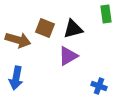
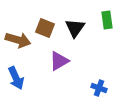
green rectangle: moved 1 px right, 6 px down
black triangle: moved 2 px right, 1 px up; rotated 40 degrees counterclockwise
purple triangle: moved 9 px left, 5 px down
blue arrow: rotated 35 degrees counterclockwise
blue cross: moved 2 px down
